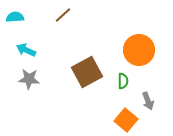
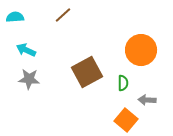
orange circle: moved 2 px right
green semicircle: moved 2 px down
gray arrow: moved 1 px left, 1 px up; rotated 114 degrees clockwise
